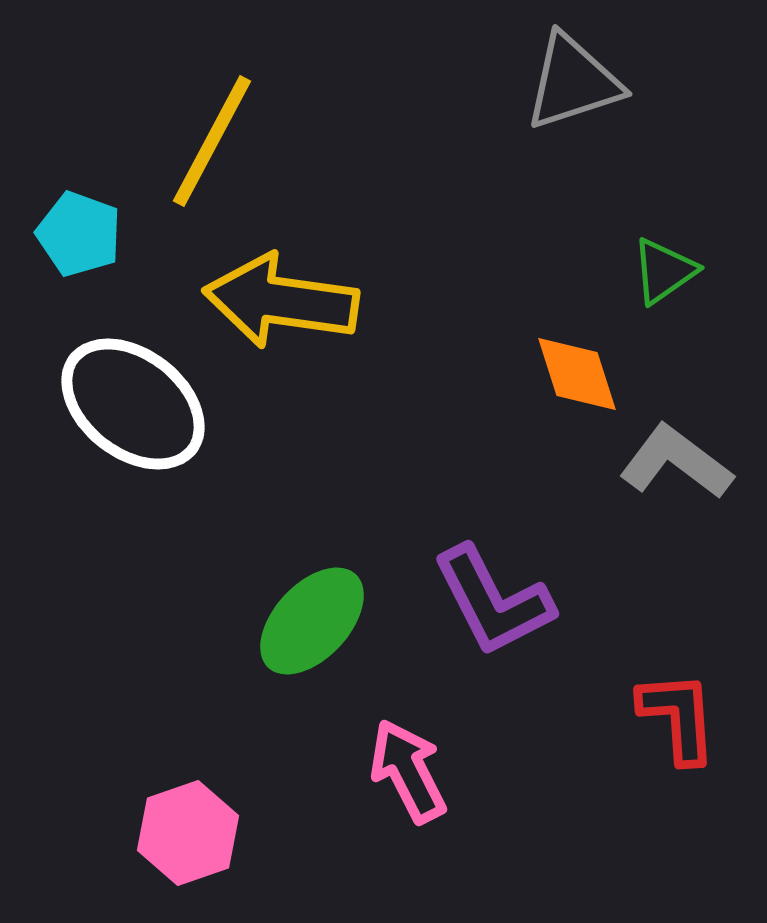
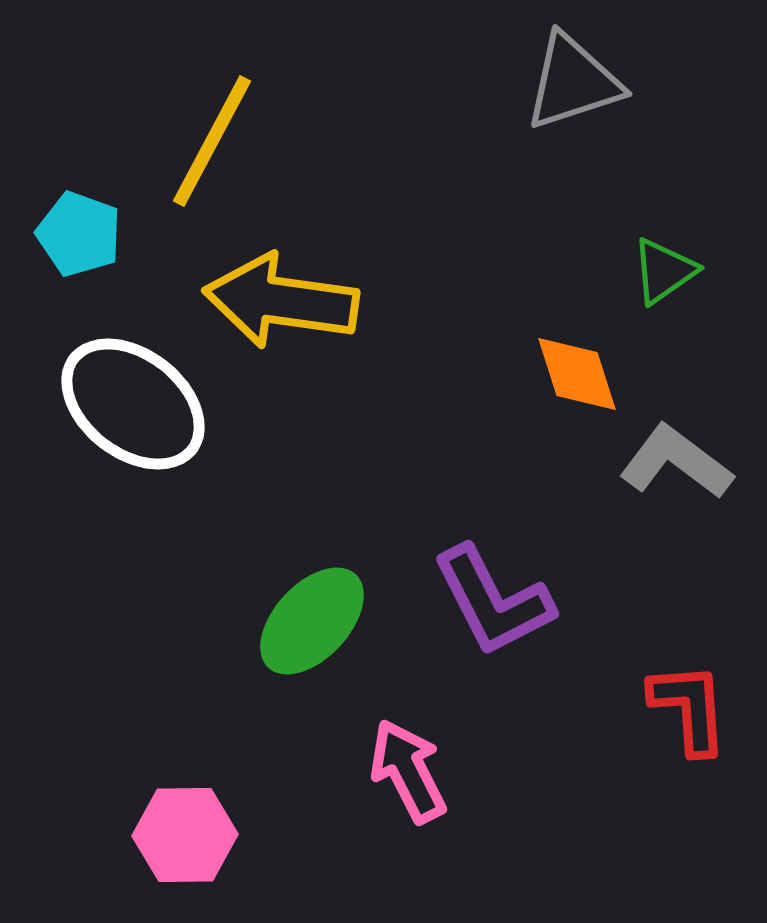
red L-shape: moved 11 px right, 9 px up
pink hexagon: moved 3 px left, 2 px down; rotated 18 degrees clockwise
